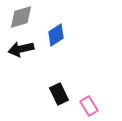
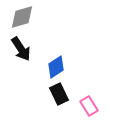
gray diamond: moved 1 px right
blue diamond: moved 32 px down
black arrow: rotated 110 degrees counterclockwise
